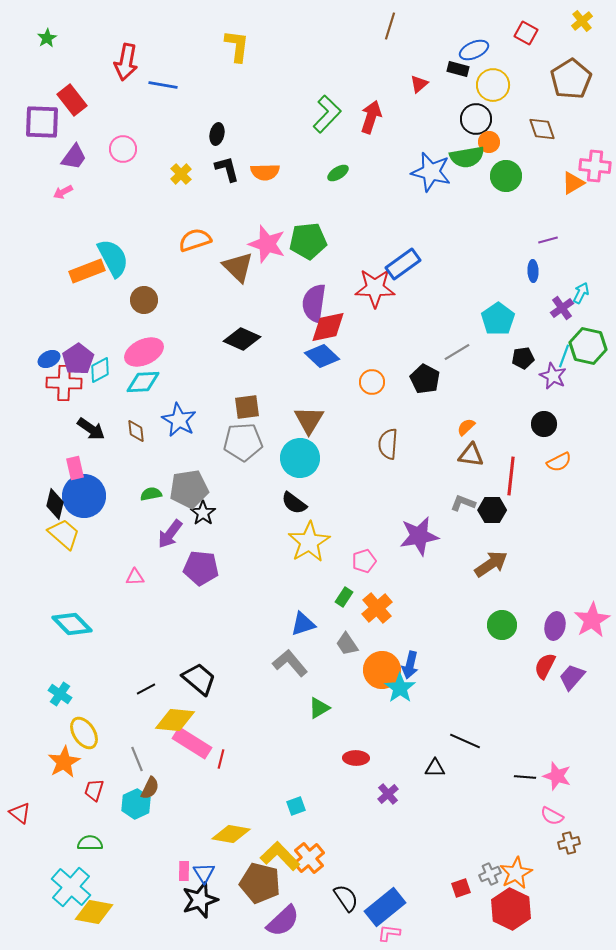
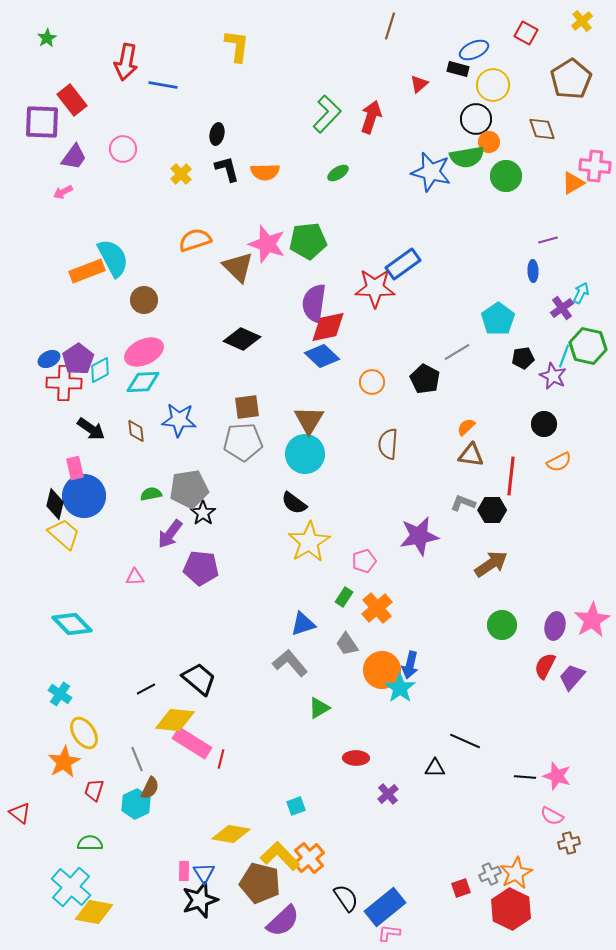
blue star at (179, 420): rotated 24 degrees counterclockwise
cyan circle at (300, 458): moved 5 px right, 4 px up
